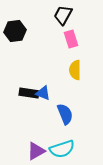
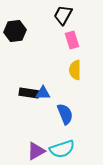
pink rectangle: moved 1 px right, 1 px down
blue triangle: rotated 21 degrees counterclockwise
